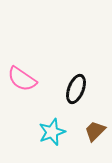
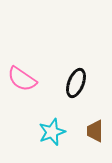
black ellipse: moved 6 px up
brown trapezoid: rotated 45 degrees counterclockwise
